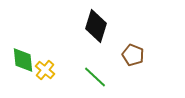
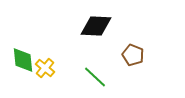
black diamond: rotated 76 degrees clockwise
yellow cross: moved 2 px up
